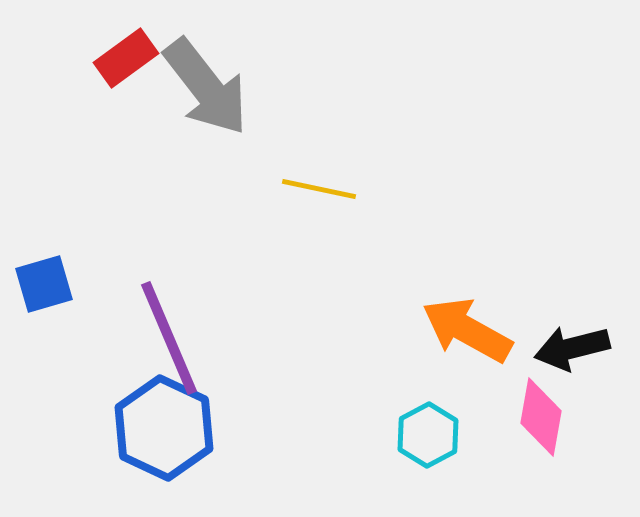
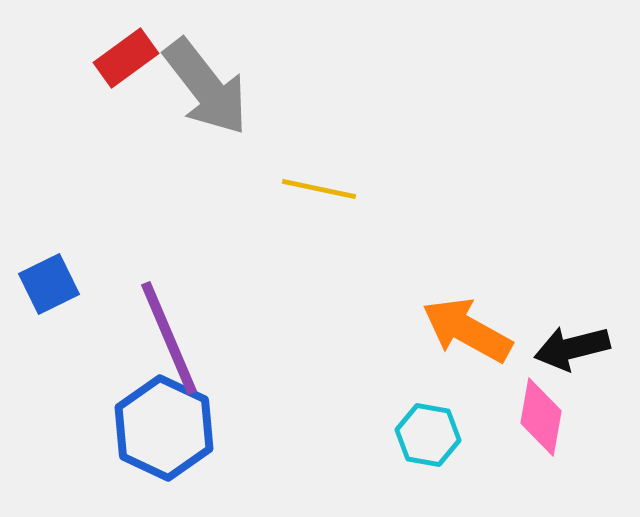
blue square: moved 5 px right; rotated 10 degrees counterclockwise
cyan hexagon: rotated 22 degrees counterclockwise
